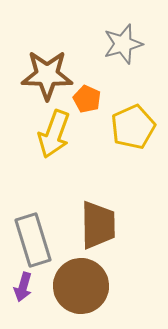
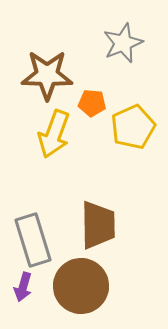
gray star: moved 1 px up; rotated 6 degrees counterclockwise
orange pentagon: moved 5 px right, 4 px down; rotated 20 degrees counterclockwise
